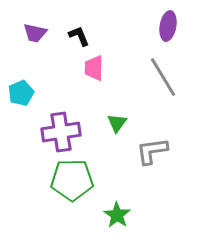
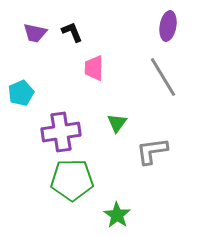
black L-shape: moved 7 px left, 4 px up
